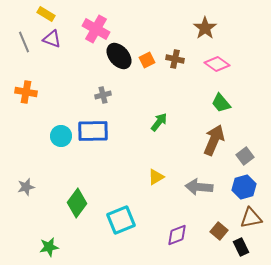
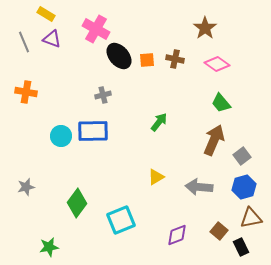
orange square: rotated 21 degrees clockwise
gray square: moved 3 px left
